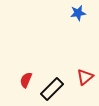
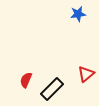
blue star: moved 1 px down
red triangle: moved 1 px right, 3 px up
